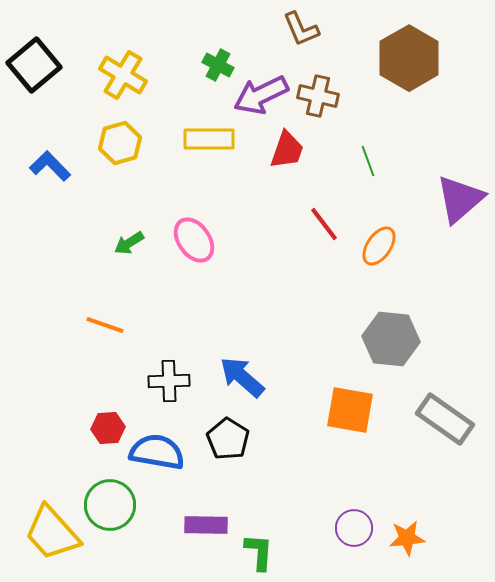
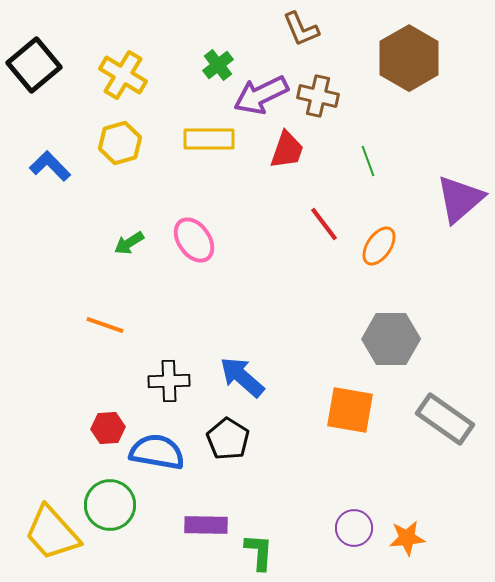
green cross: rotated 24 degrees clockwise
gray hexagon: rotated 6 degrees counterclockwise
